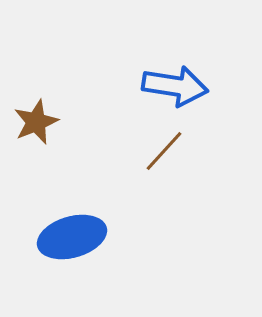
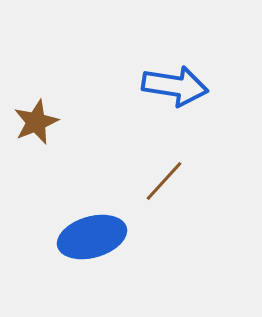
brown line: moved 30 px down
blue ellipse: moved 20 px right
